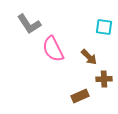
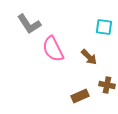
brown cross: moved 3 px right, 6 px down; rotated 14 degrees clockwise
